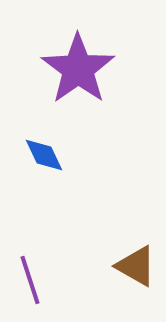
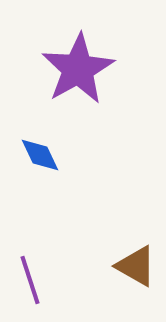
purple star: rotated 6 degrees clockwise
blue diamond: moved 4 px left
